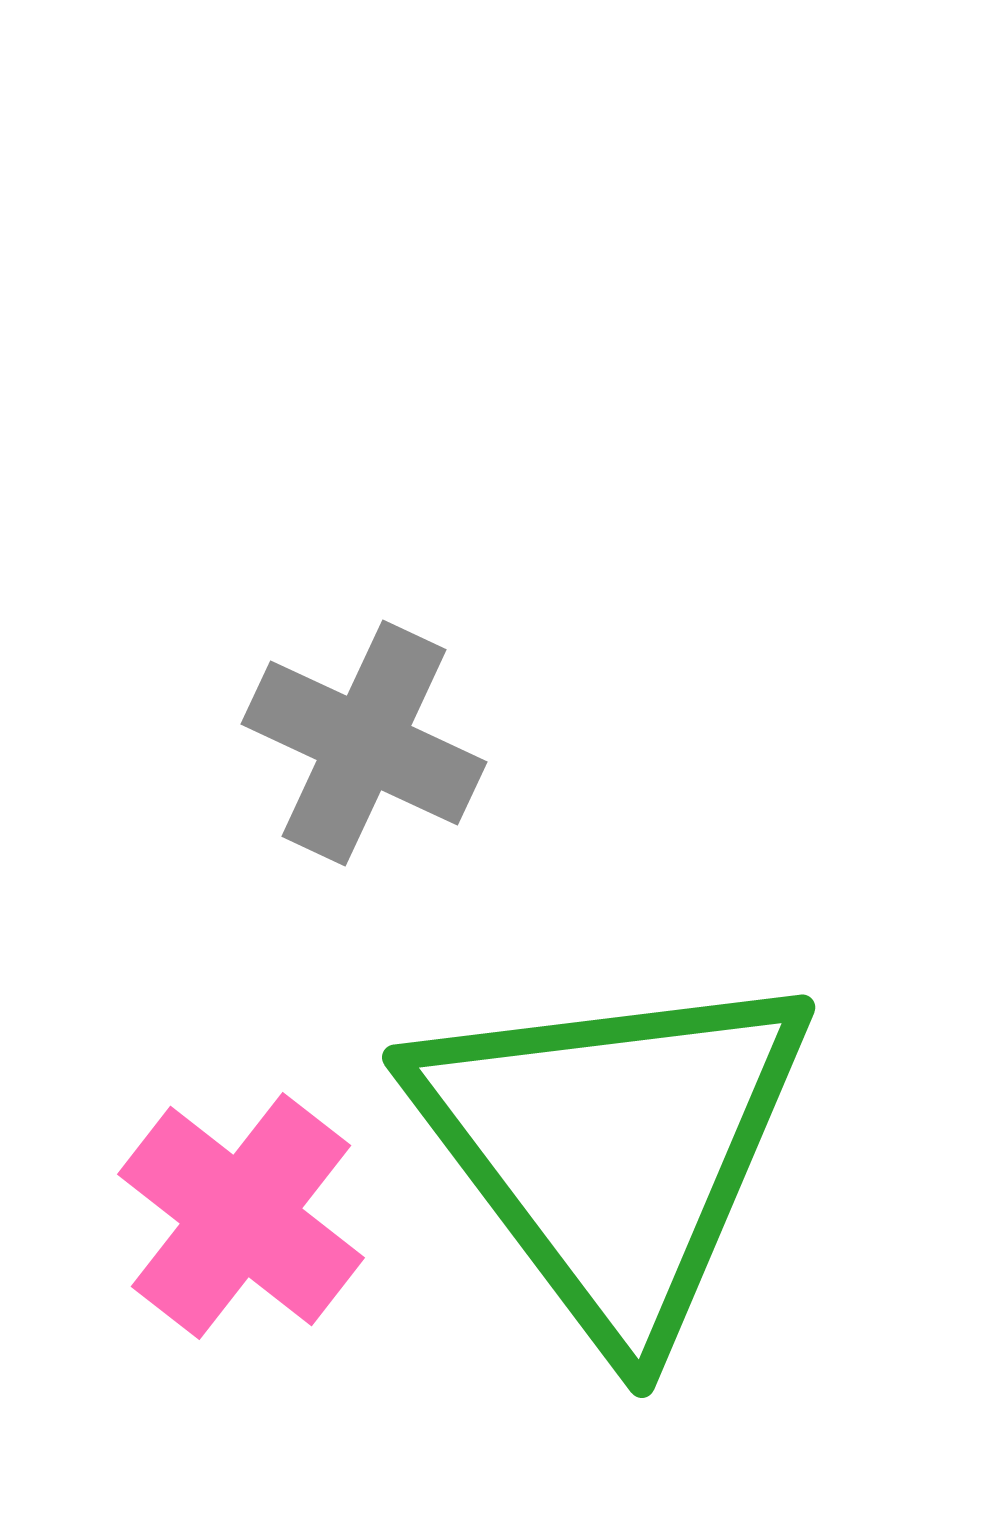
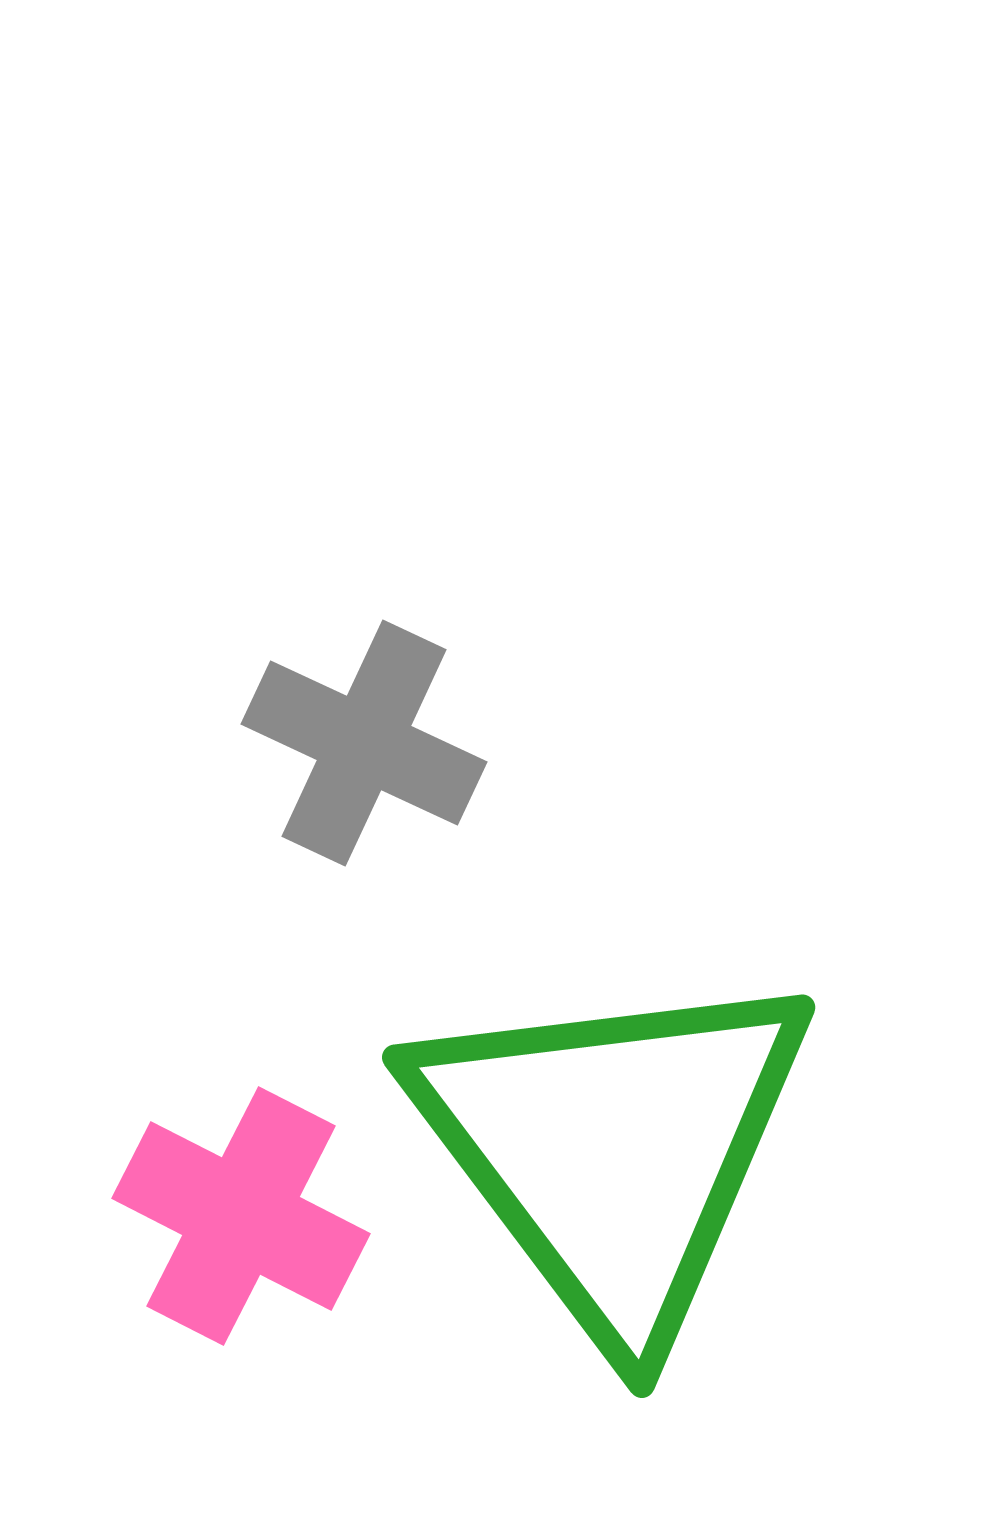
pink cross: rotated 11 degrees counterclockwise
